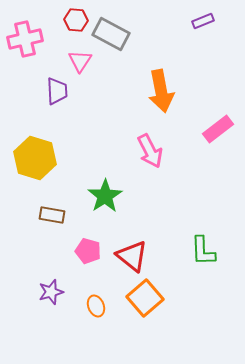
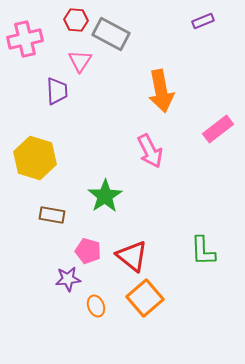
purple star: moved 17 px right, 13 px up; rotated 10 degrees clockwise
